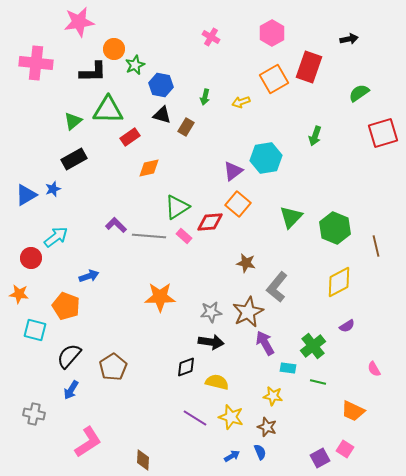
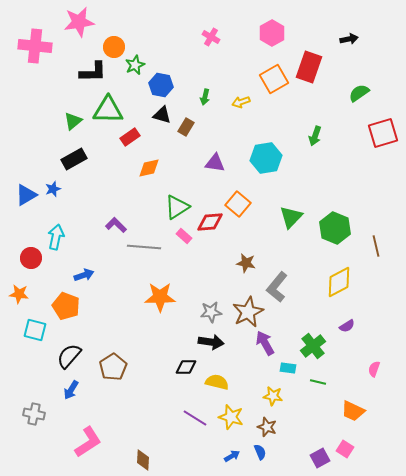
orange circle at (114, 49): moved 2 px up
pink cross at (36, 63): moved 1 px left, 17 px up
purple triangle at (233, 171): moved 18 px left, 8 px up; rotated 45 degrees clockwise
gray line at (149, 236): moved 5 px left, 11 px down
cyan arrow at (56, 237): rotated 40 degrees counterclockwise
blue arrow at (89, 276): moved 5 px left, 1 px up
black diamond at (186, 367): rotated 20 degrees clockwise
pink semicircle at (374, 369): rotated 49 degrees clockwise
